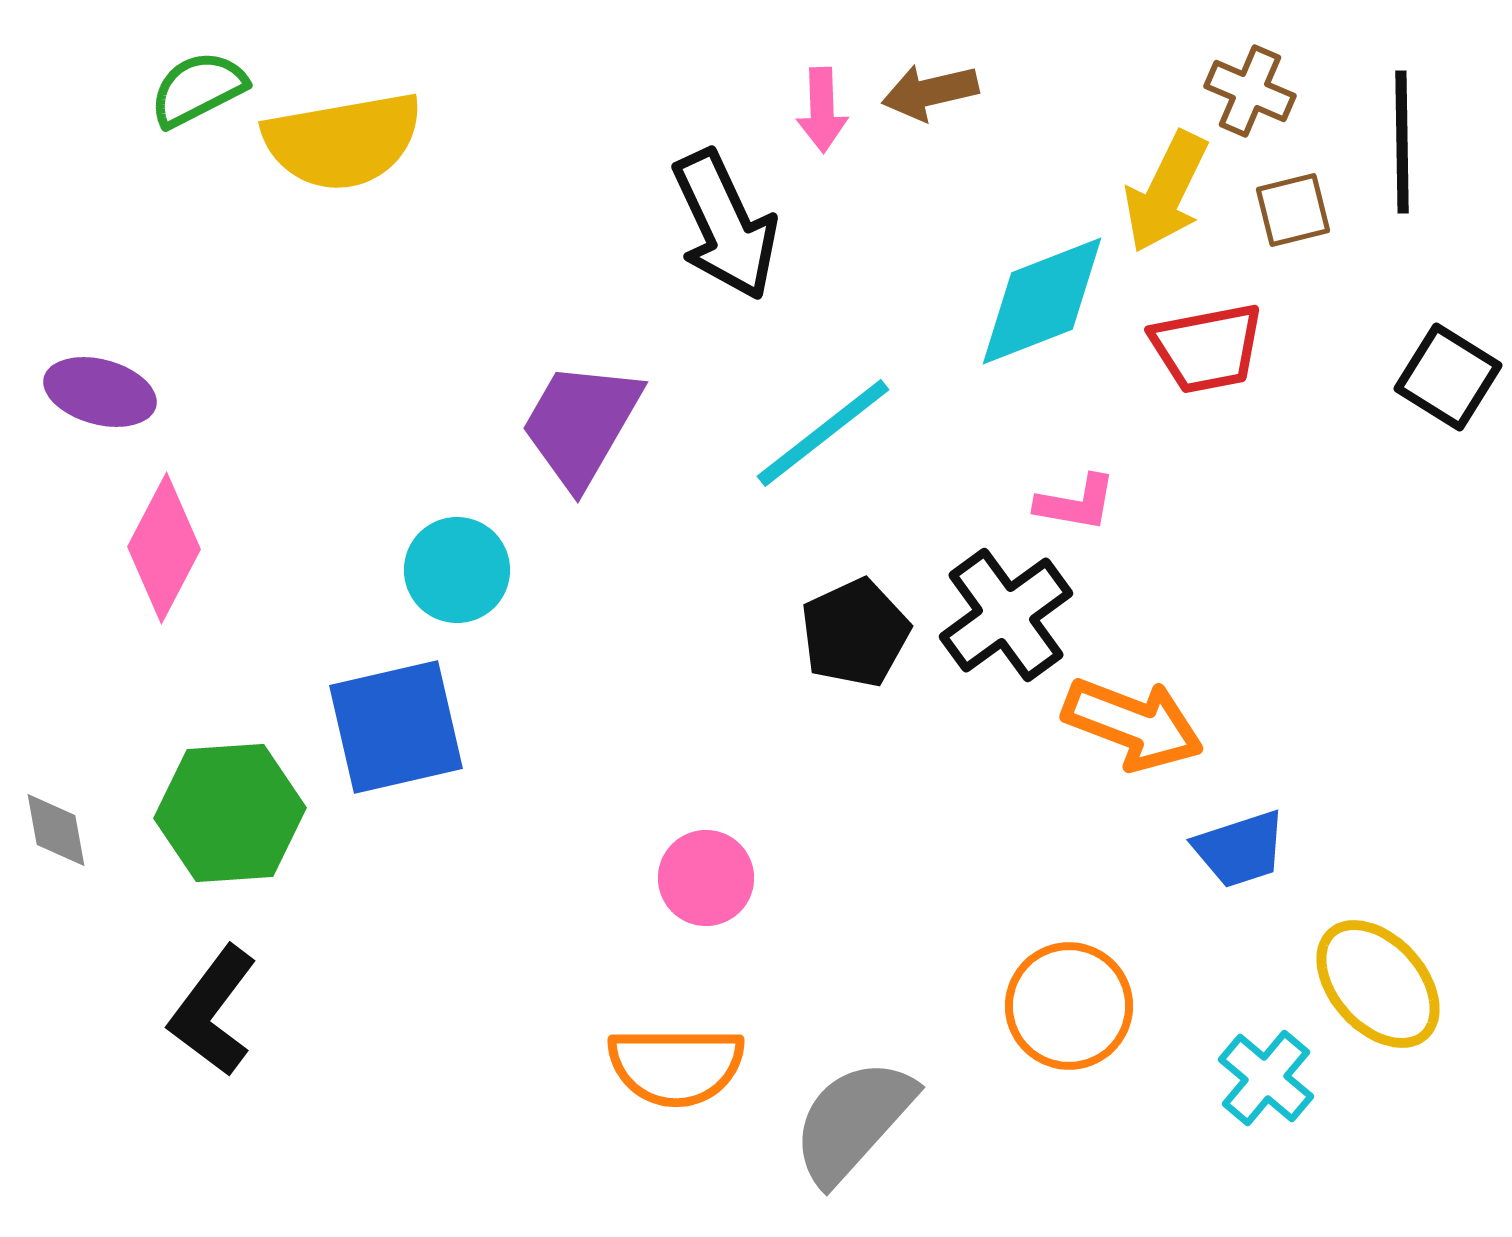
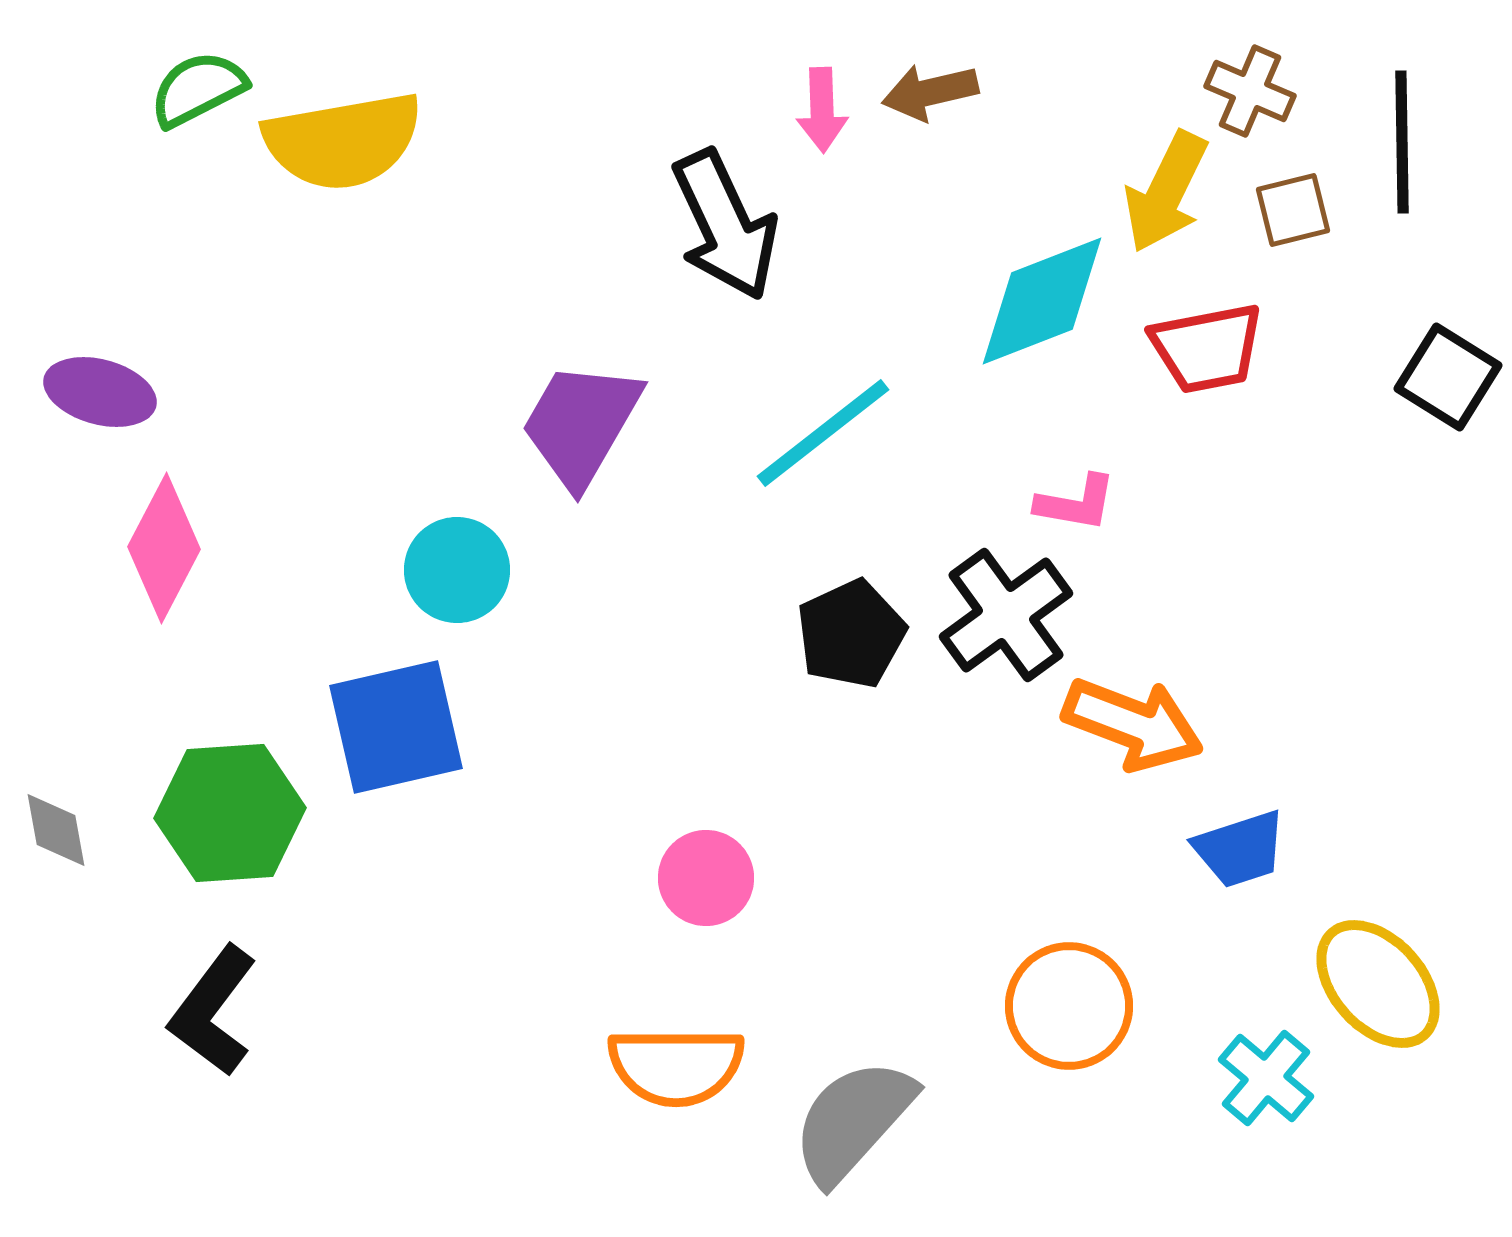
black pentagon: moved 4 px left, 1 px down
